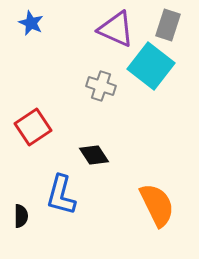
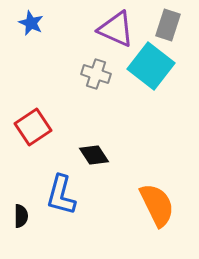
gray cross: moved 5 px left, 12 px up
